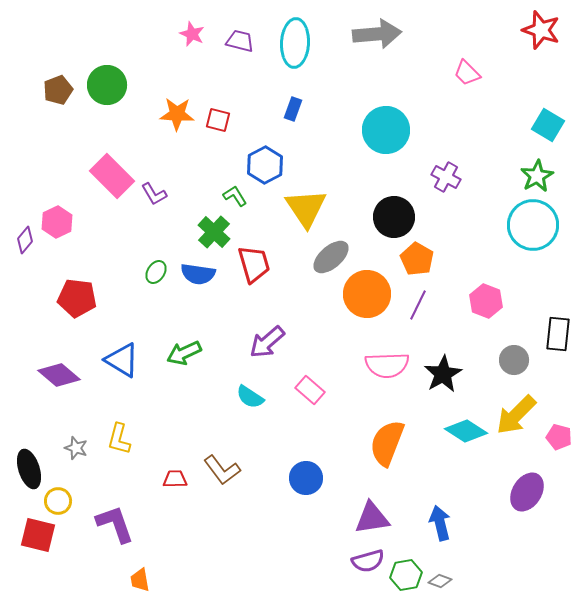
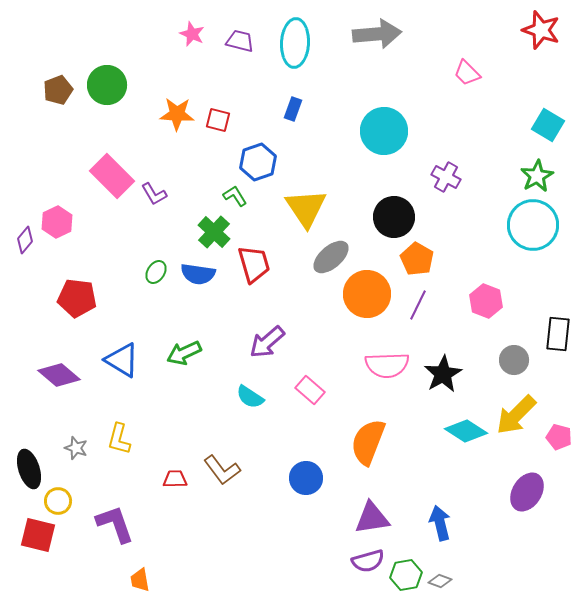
cyan circle at (386, 130): moved 2 px left, 1 px down
blue hexagon at (265, 165): moved 7 px left, 3 px up; rotated 9 degrees clockwise
orange semicircle at (387, 443): moved 19 px left, 1 px up
